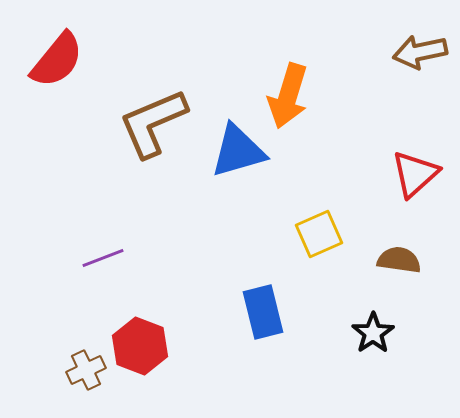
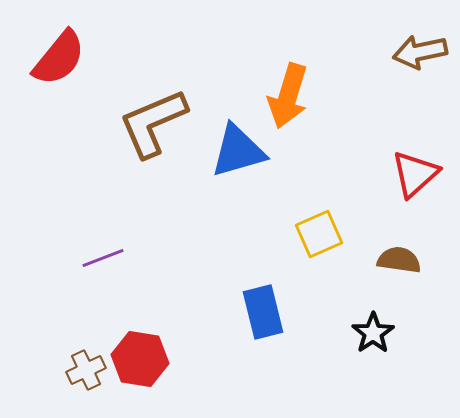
red semicircle: moved 2 px right, 2 px up
red hexagon: moved 13 px down; rotated 12 degrees counterclockwise
